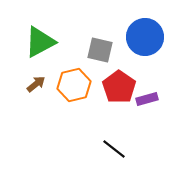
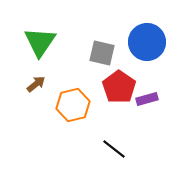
blue circle: moved 2 px right, 5 px down
green triangle: rotated 28 degrees counterclockwise
gray square: moved 2 px right, 3 px down
orange hexagon: moved 1 px left, 20 px down
